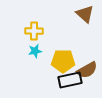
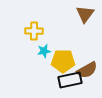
brown triangle: rotated 24 degrees clockwise
cyan star: moved 9 px right
